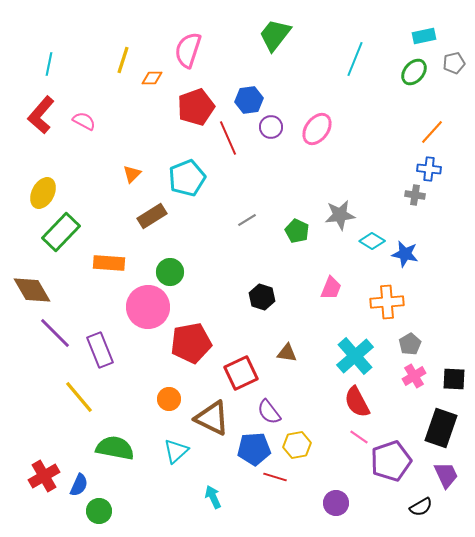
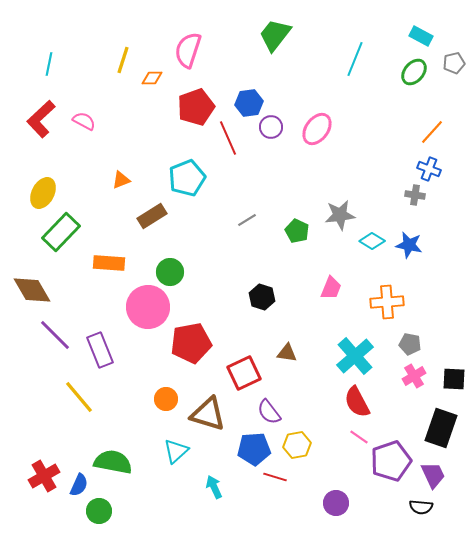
cyan rectangle at (424, 36): moved 3 px left; rotated 40 degrees clockwise
blue hexagon at (249, 100): moved 3 px down
red L-shape at (41, 115): moved 4 px down; rotated 6 degrees clockwise
blue cross at (429, 169): rotated 15 degrees clockwise
orange triangle at (132, 174): moved 11 px left, 6 px down; rotated 24 degrees clockwise
blue star at (405, 254): moved 4 px right, 9 px up
purple line at (55, 333): moved 2 px down
gray pentagon at (410, 344): rotated 30 degrees counterclockwise
red square at (241, 373): moved 3 px right
orange circle at (169, 399): moved 3 px left
brown triangle at (212, 418): moved 4 px left, 4 px up; rotated 9 degrees counterclockwise
green semicircle at (115, 448): moved 2 px left, 14 px down
purple trapezoid at (446, 475): moved 13 px left
cyan arrow at (213, 497): moved 1 px right, 10 px up
black semicircle at (421, 507): rotated 35 degrees clockwise
